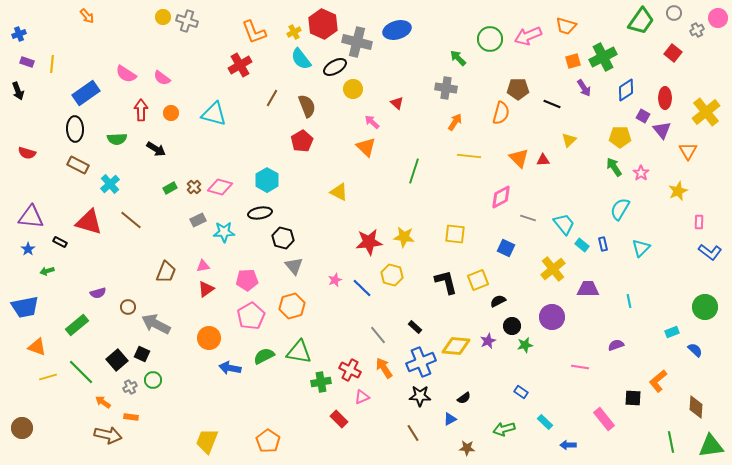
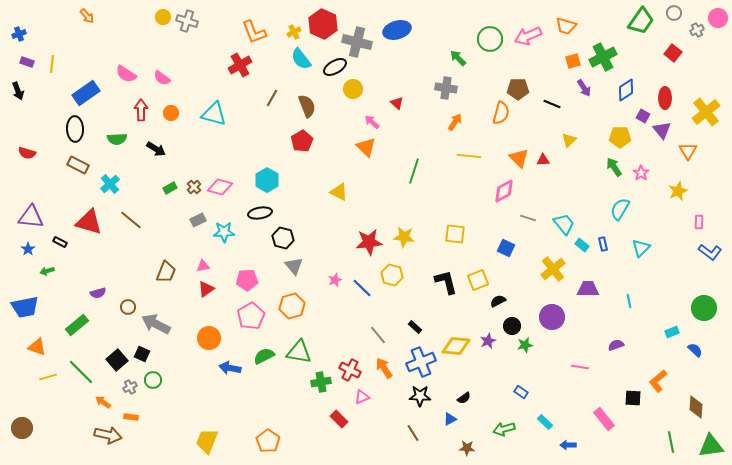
pink diamond at (501, 197): moved 3 px right, 6 px up
green circle at (705, 307): moved 1 px left, 1 px down
